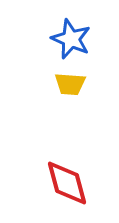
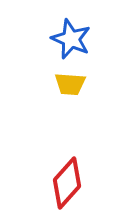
red diamond: rotated 57 degrees clockwise
